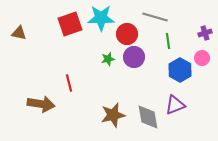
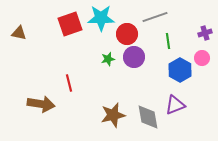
gray line: rotated 35 degrees counterclockwise
